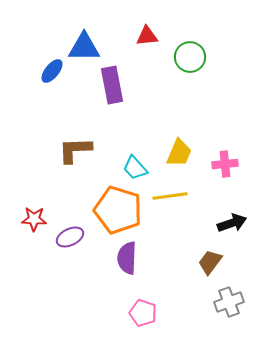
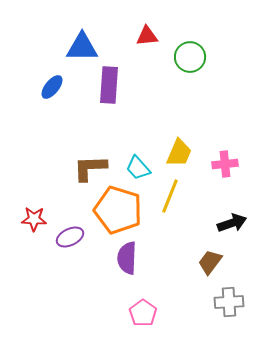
blue triangle: moved 2 px left
blue ellipse: moved 16 px down
purple rectangle: moved 3 px left; rotated 15 degrees clockwise
brown L-shape: moved 15 px right, 18 px down
cyan trapezoid: moved 3 px right
yellow line: rotated 60 degrees counterclockwise
gray cross: rotated 16 degrees clockwise
pink pentagon: rotated 16 degrees clockwise
